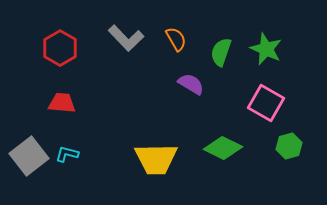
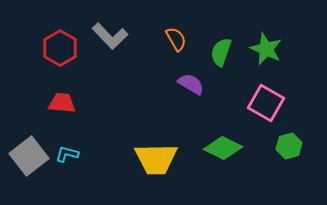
gray L-shape: moved 16 px left, 2 px up
